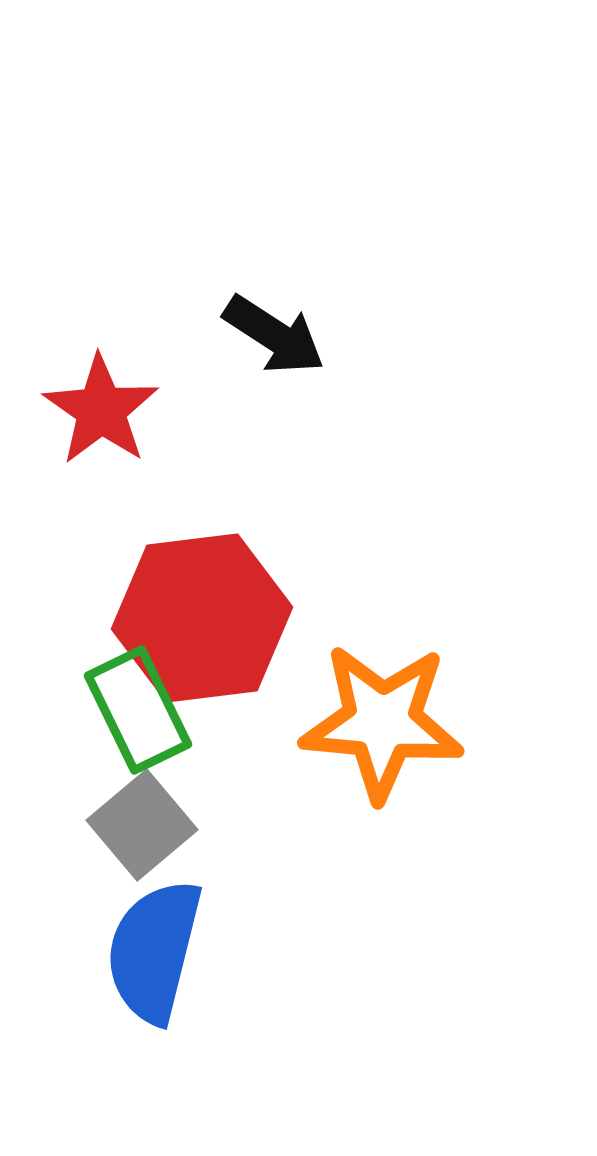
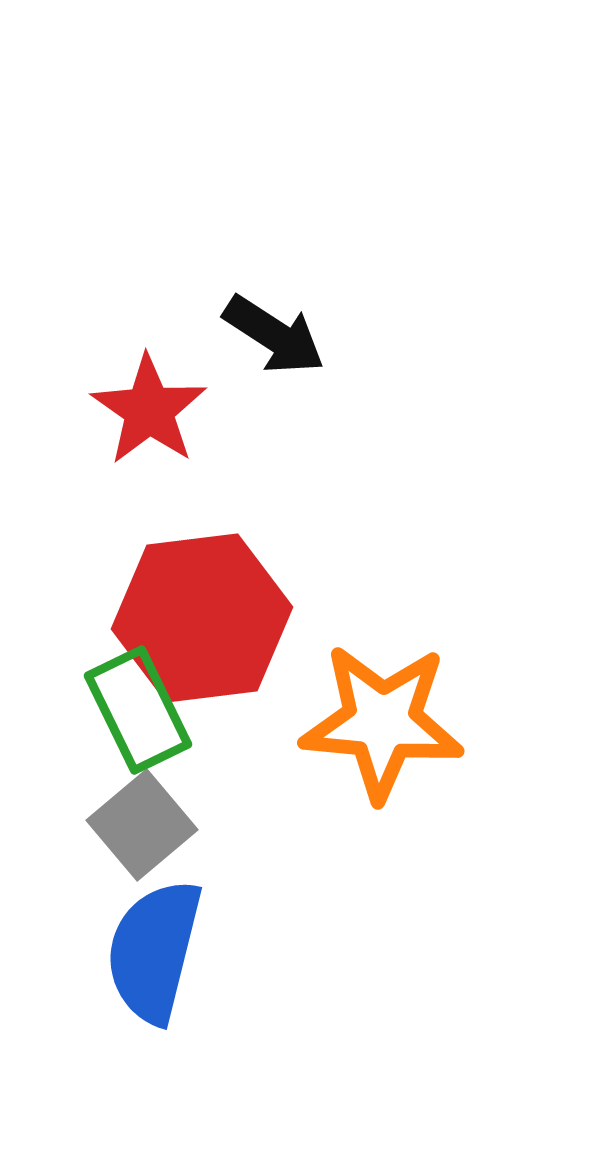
red star: moved 48 px right
